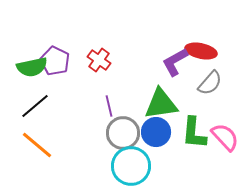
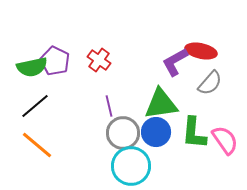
pink semicircle: moved 3 px down; rotated 8 degrees clockwise
